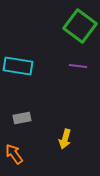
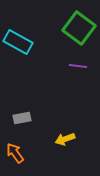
green square: moved 1 px left, 2 px down
cyan rectangle: moved 24 px up; rotated 20 degrees clockwise
yellow arrow: rotated 54 degrees clockwise
orange arrow: moved 1 px right, 1 px up
